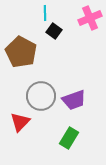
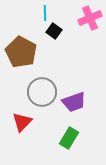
gray circle: moved 1 px right, 4 px up
purple trapezoid: moved 2 px down
red triangle: moved 2 px right
